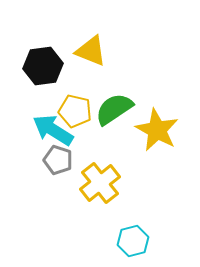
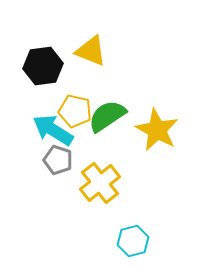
green semicircle: moved 7 px left, 7 px down
